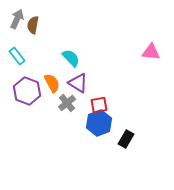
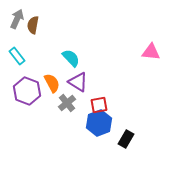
purple triangle: moved 1 px up
